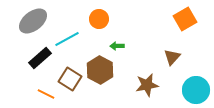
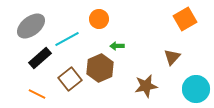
gray ellipse: moved 2 px left, 5 px down
brown hexagon: moved 2 px up; rotated 8 degrees clockwise
brown square: rotated 20 degrees clockwise
brown star: moved 1 px left, 1 px down
cyan circle: moved 1 px up
orange line: moved 9 px left
